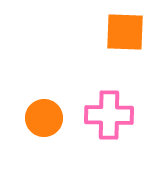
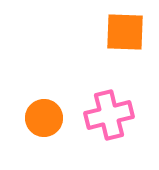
pink cross: rotated 15 degrees counterclockwise
